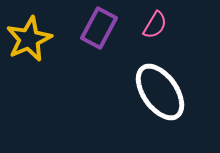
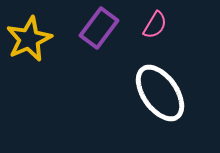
purple rectangle: rotated 9 degrees clockwise
white ellipse: moved 1 px down
